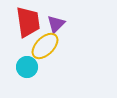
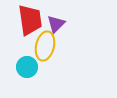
red trapezoid: moved 2 px right, 2 px up
yellow ellipse: rotated 32 degrees counterclockwise
